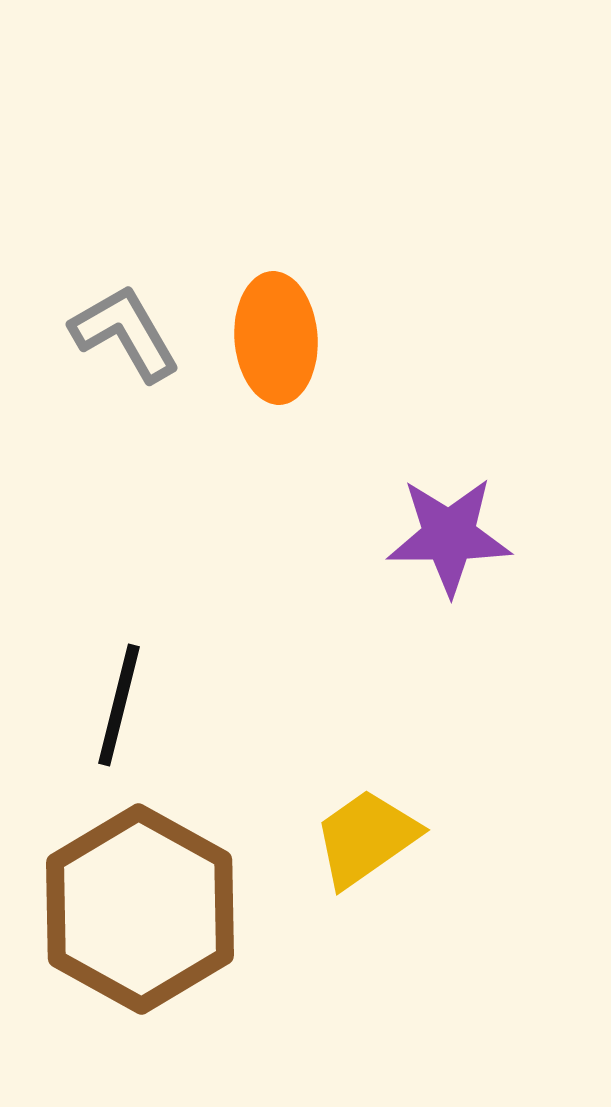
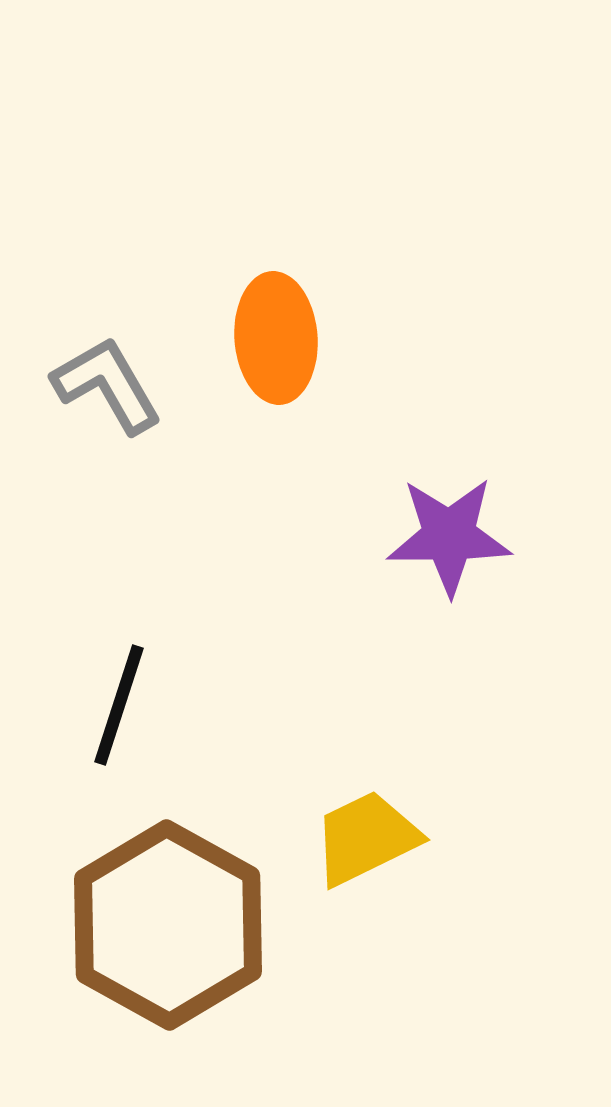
gray L-shape: moved 18 px left, 52 px down
black line: rotated 4 degrees clockwise
yellow trapezoid: rotated 9 degrees clockwise
brown hexagon: moved 28 px right, 16 px down
